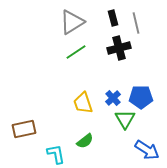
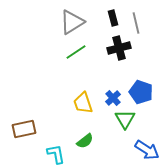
blue pentagon: moved 5 px up; rotated 20 degrees clockwise
